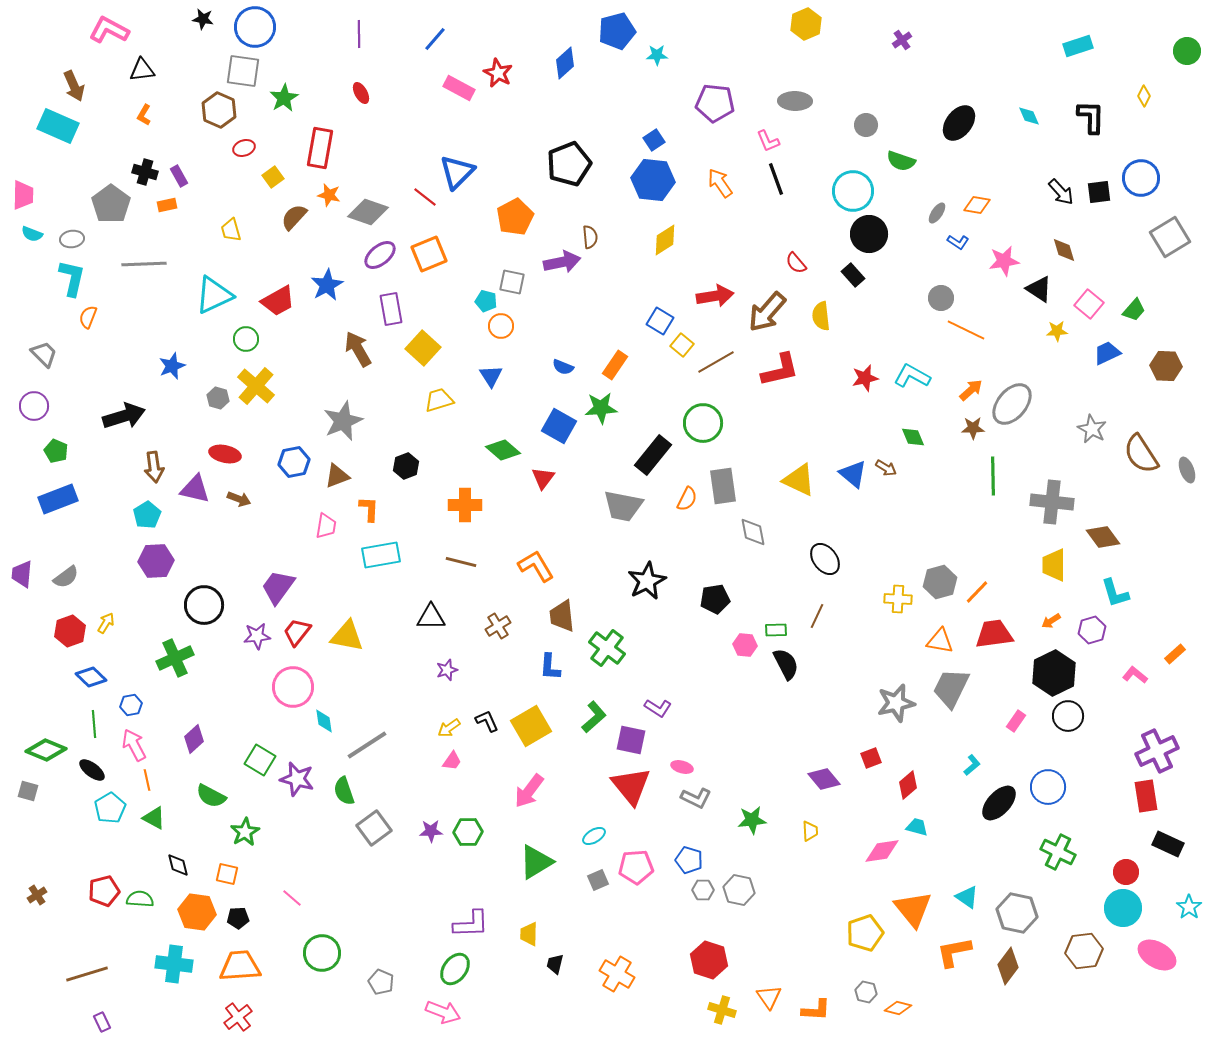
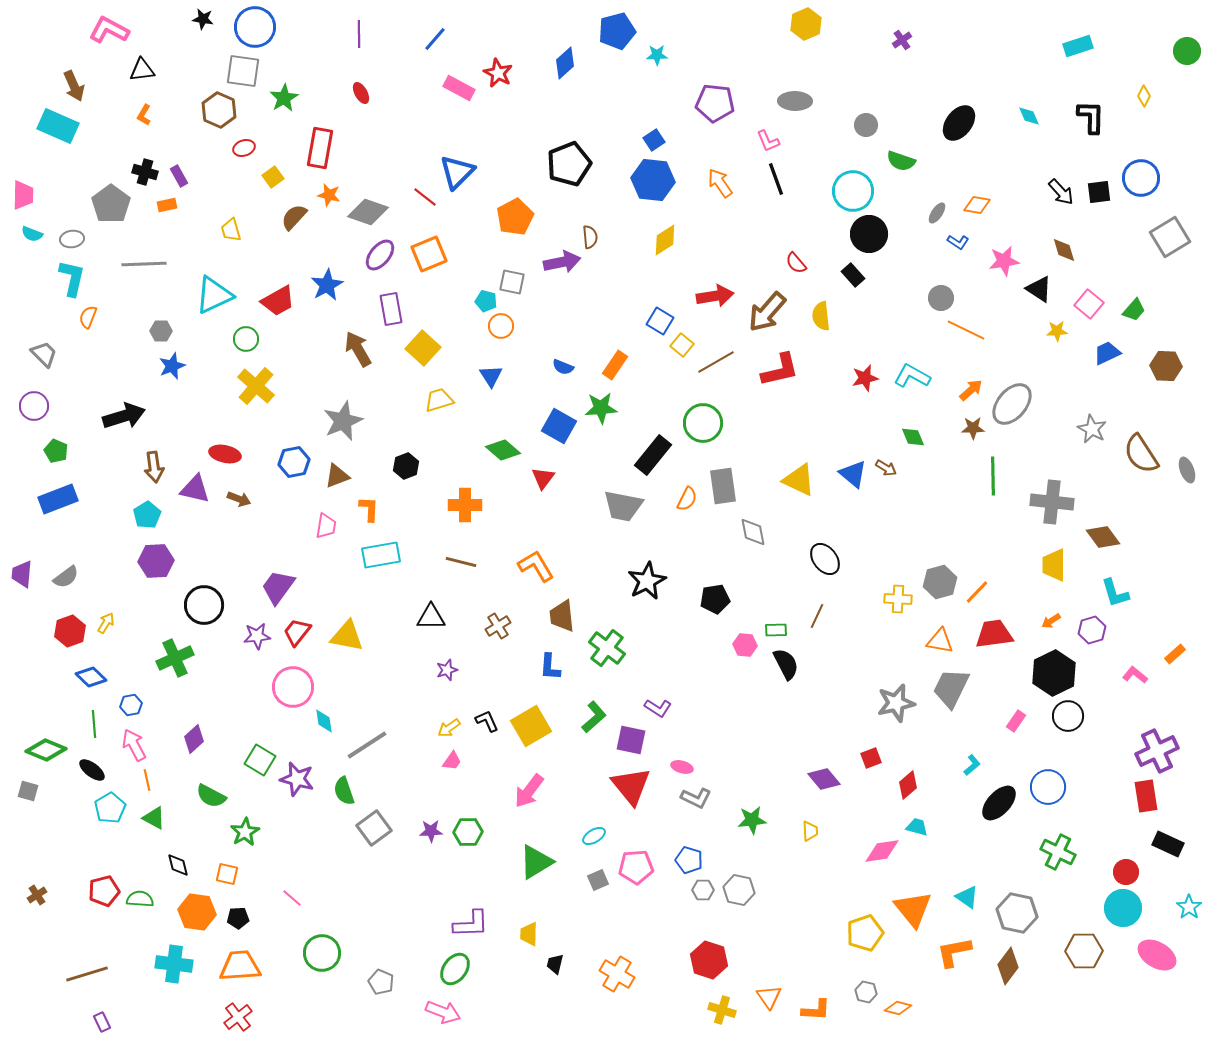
purple ellipse at (380, 255): rotated 12 degrees counterclockwise
gray hexagon at (218, 398): moved 57 px left, 67 px up; rotated 15 degrees counterclockwise
brown hexagon at (1084, 951): rotated 6 degrees clockwise
